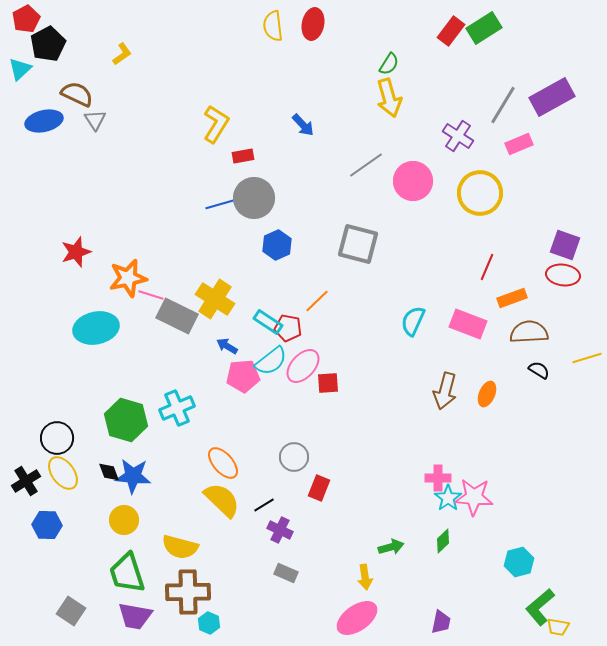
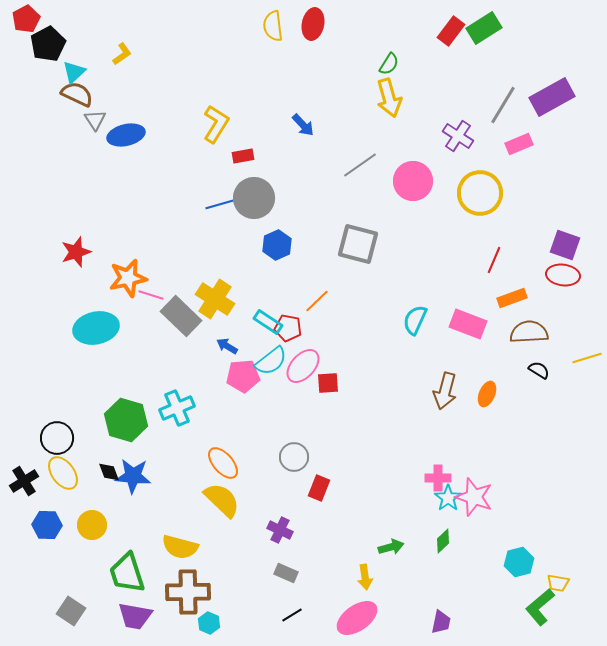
cyan triangle at (20, 69): moved 54 px right, 3 px down
blue ellipse at (44, 121): moved 82 px right, 14 px down
gray line at (366, 165): moved 6 px left
red line at (487, 267): moved 7 px right, 7 px up
gray rectangle at (177, 316): moved 4 px right; rotated 18 degrees clockwise
cyan semicircle at (413, 321): moved 2 px right, 1 px up
black cross at (26, 481): moved 2 px left
pink star at (474, 497): rotated 15 degrees clockwise
black line at (264, 505): moved 28 px right, 110 px down
yellow circle at (124, 520): moved 32 px left, 5 px down
yellow trapezoid at (558, 627): moved 44 px up
